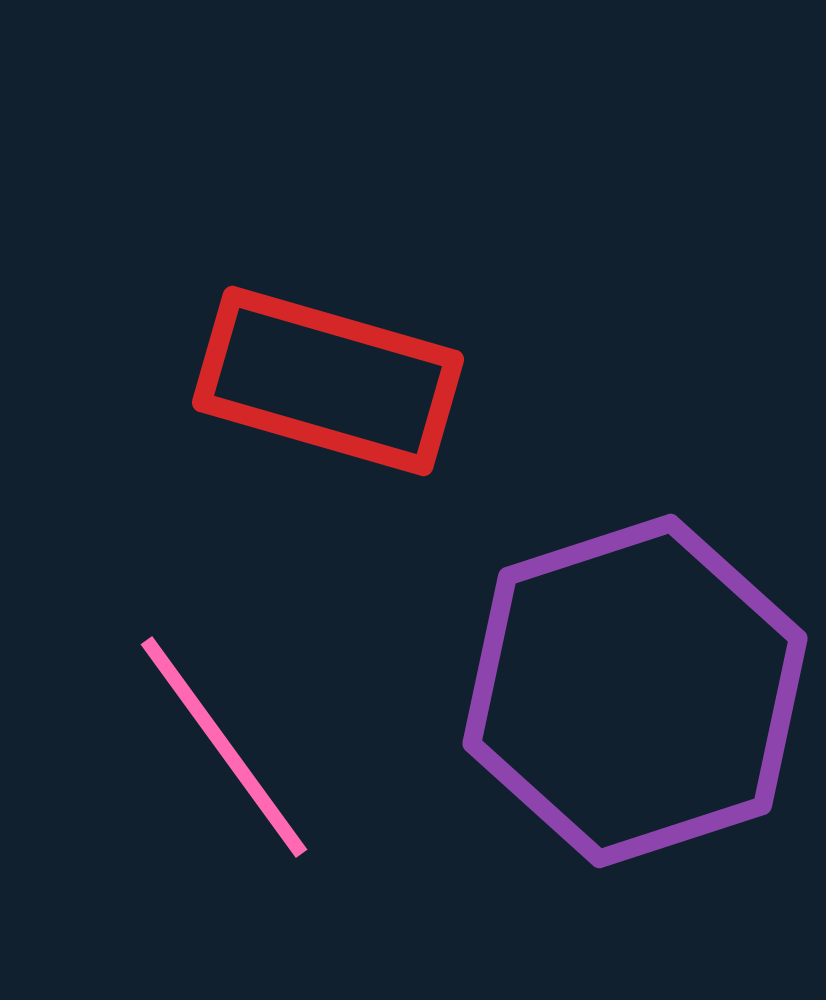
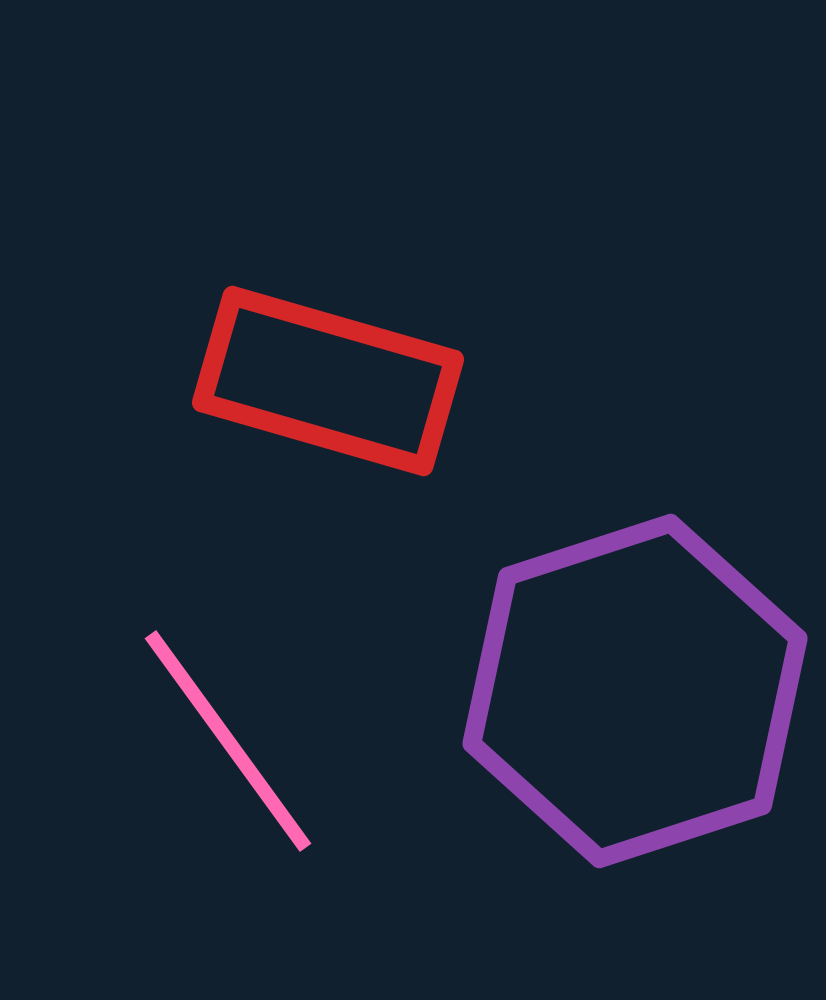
pink line: moved 4 px right, 6 px up
